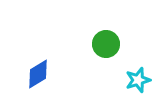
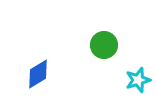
green circle: moved 2 px left, 1 px down
